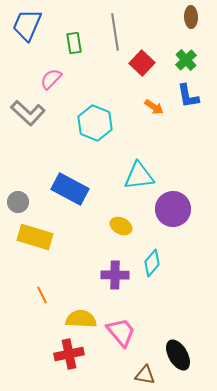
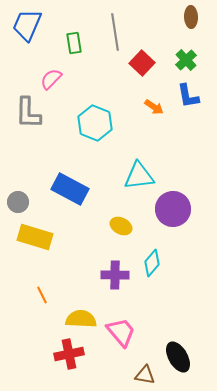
gray L-shape: rotated 48 degrees clockwise
black ellipse: moved 2 px down
